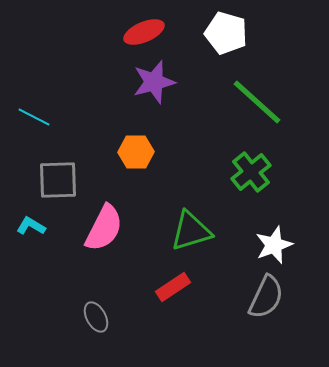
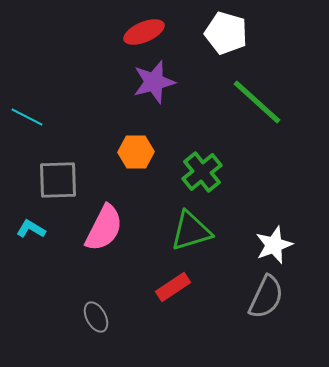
cyan line: moved 7 px left
green cross: moved 49 px left
cyan L-shape: moved 3 px down
